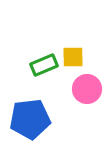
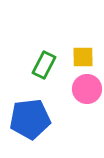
yellow square: moved 10 px right
green rectangle: rotated 40 degrees counterclockwise
